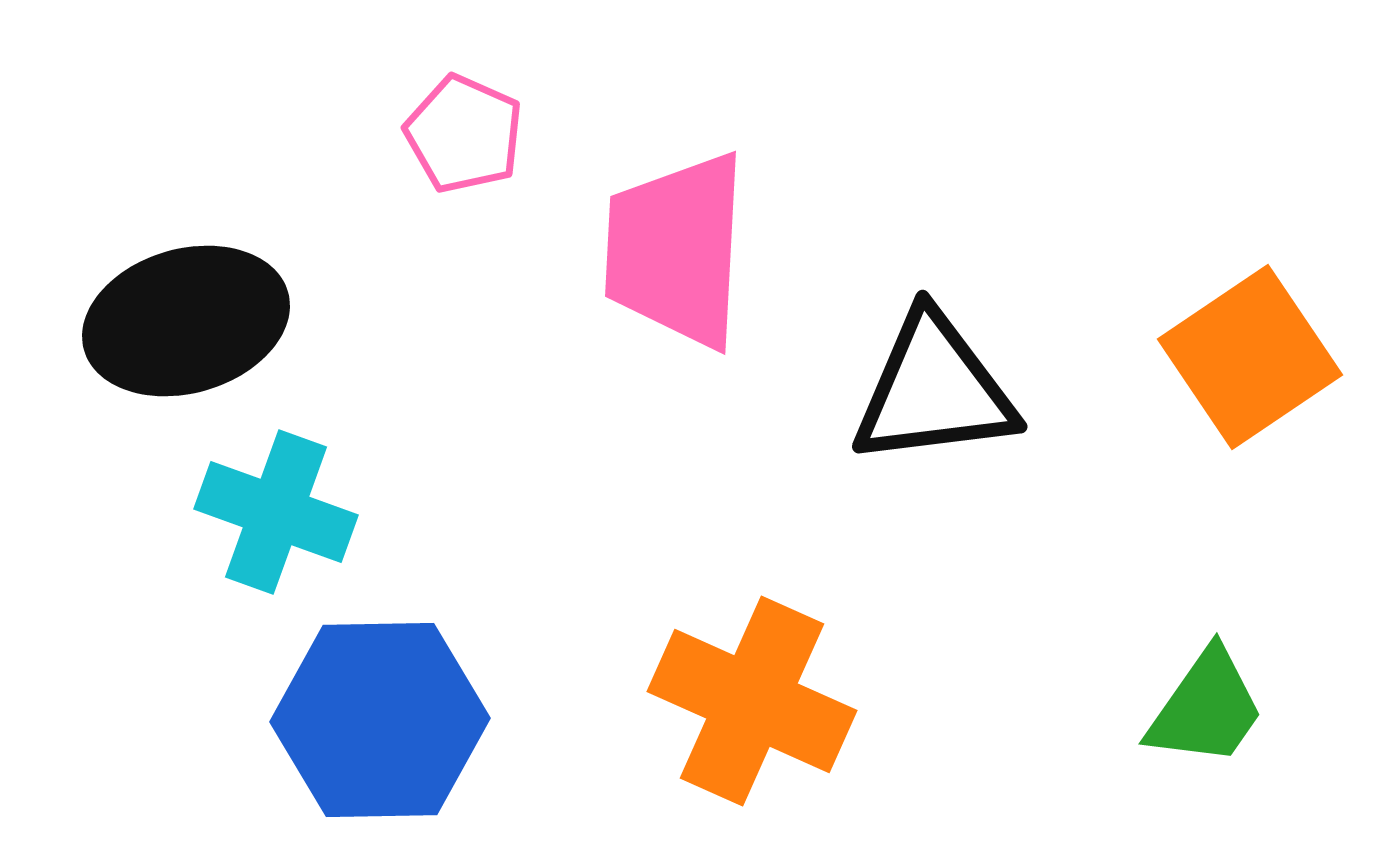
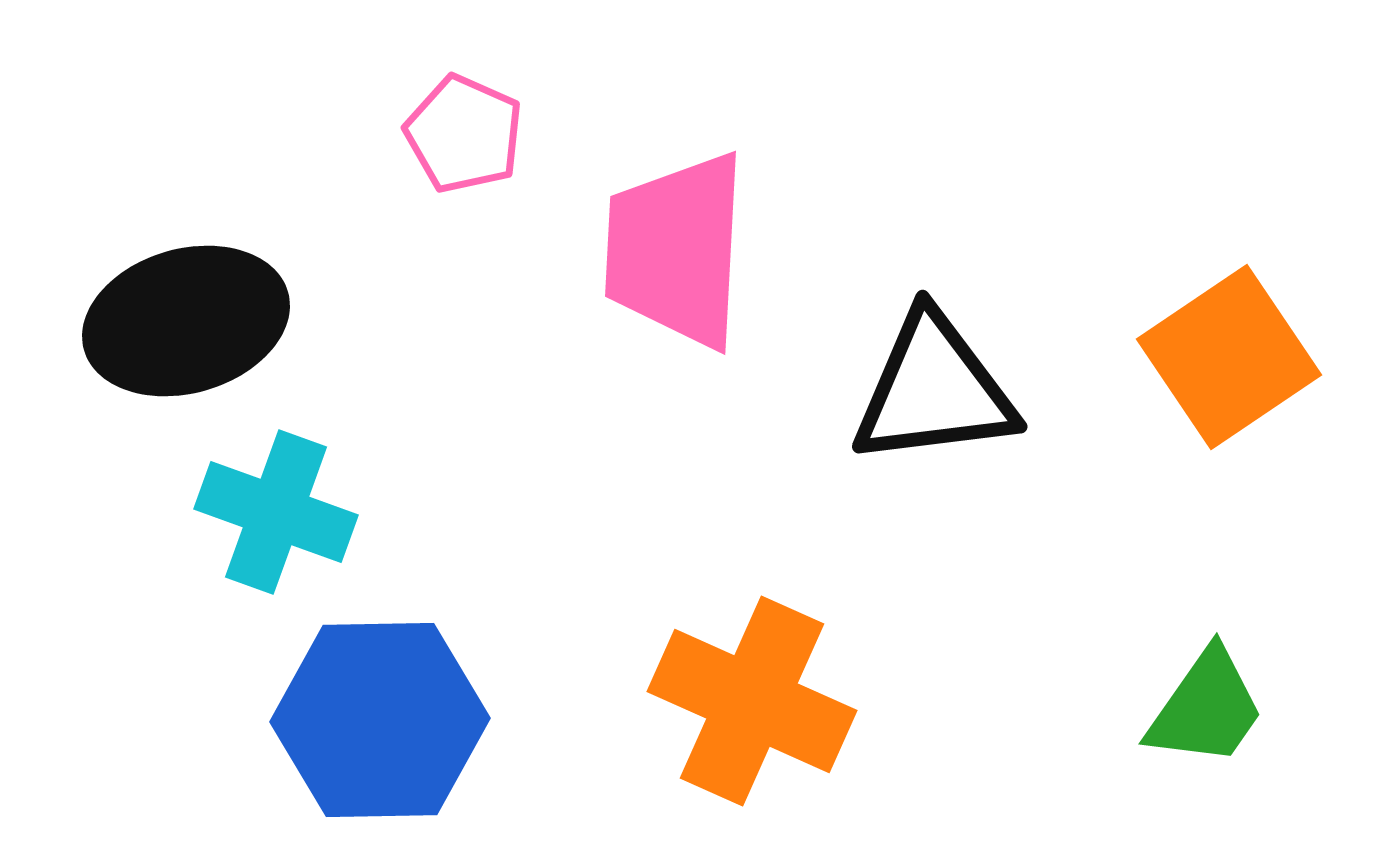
orange square: moved 21 px left
